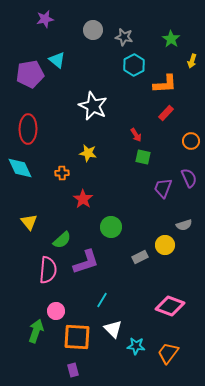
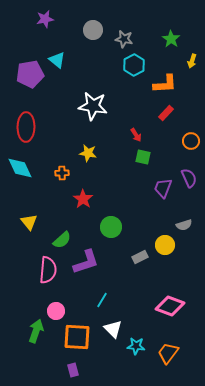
gray star: moved 2 px down
white star: rotated 16 degrees counterclockwise
red ellipse: moved 2 px left, 2 px up
